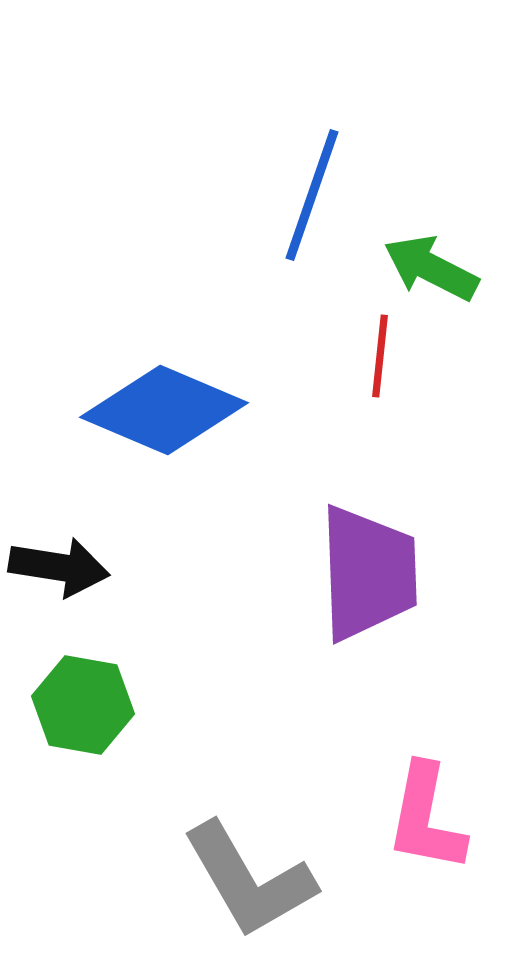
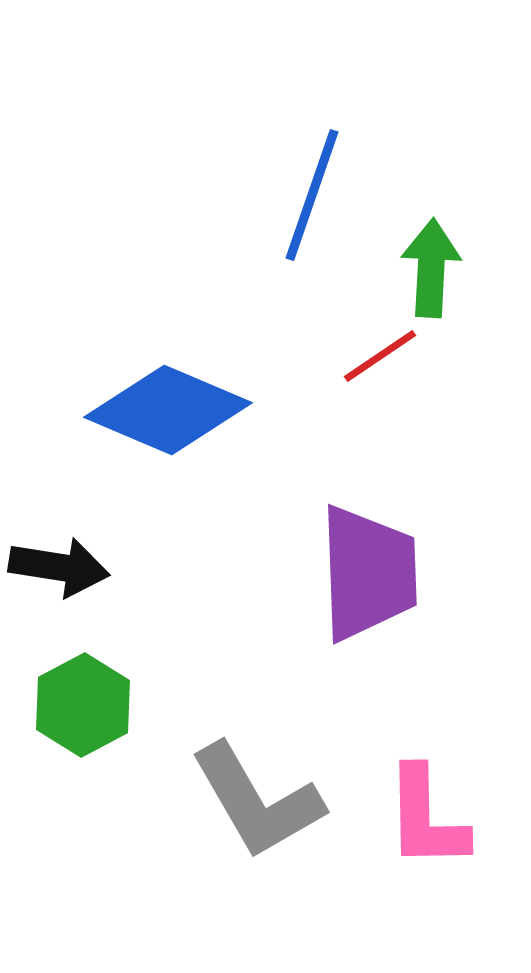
green arrow: rotated 66 degrees clockwise
red line: rotated 50 degrees clockwise
blue diamond: moved 4 px right
green hexagon: rotated 22 degrees clockwise
pink L-shape: rotated 12 degrees counterclockwise
gray L-shape: moved 8 px right, 79 px up
